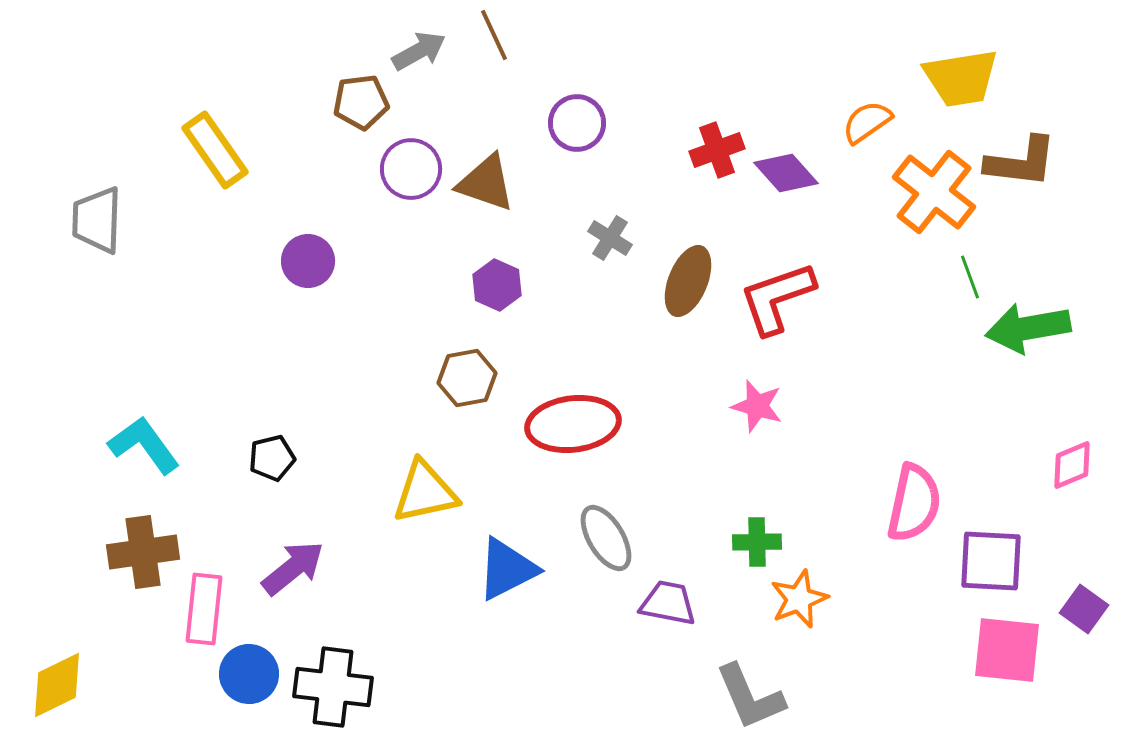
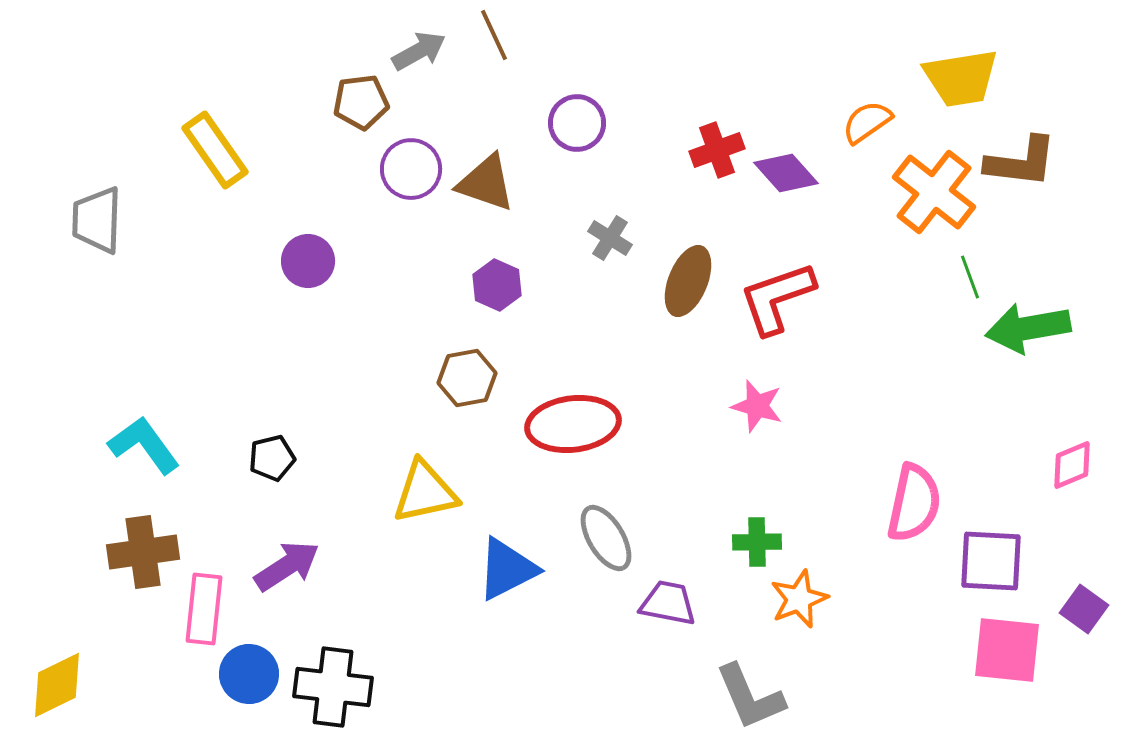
purple arrow at (293, 568): moved 6 px left, 2 px up; rotated 6 degrees clockwise
